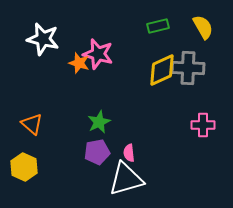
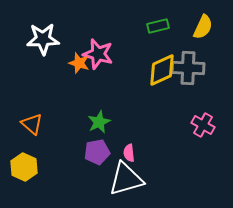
yellow semicircle: rotated 55 degrees clockwise
white star: rotated 16 degrees counterclockwise
pink cross: rotated 30 degrees clockwise
